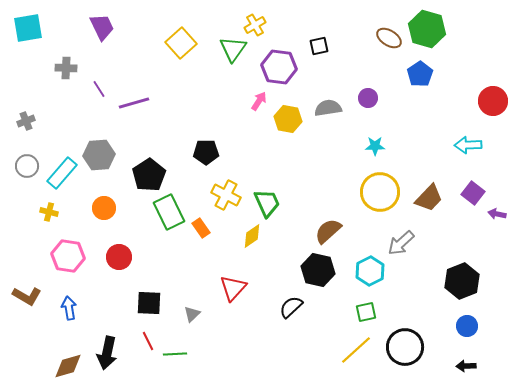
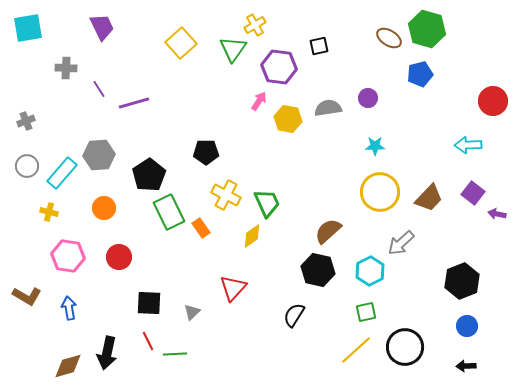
blue pentagon at (420, 74): rotated 20 degrees clockwise
black semicircle at (291, 307): moved 3 px right, 8 px down; rotated 15 degrees counterclockwise
gray triangle at (192, 314): moved 2 px up
